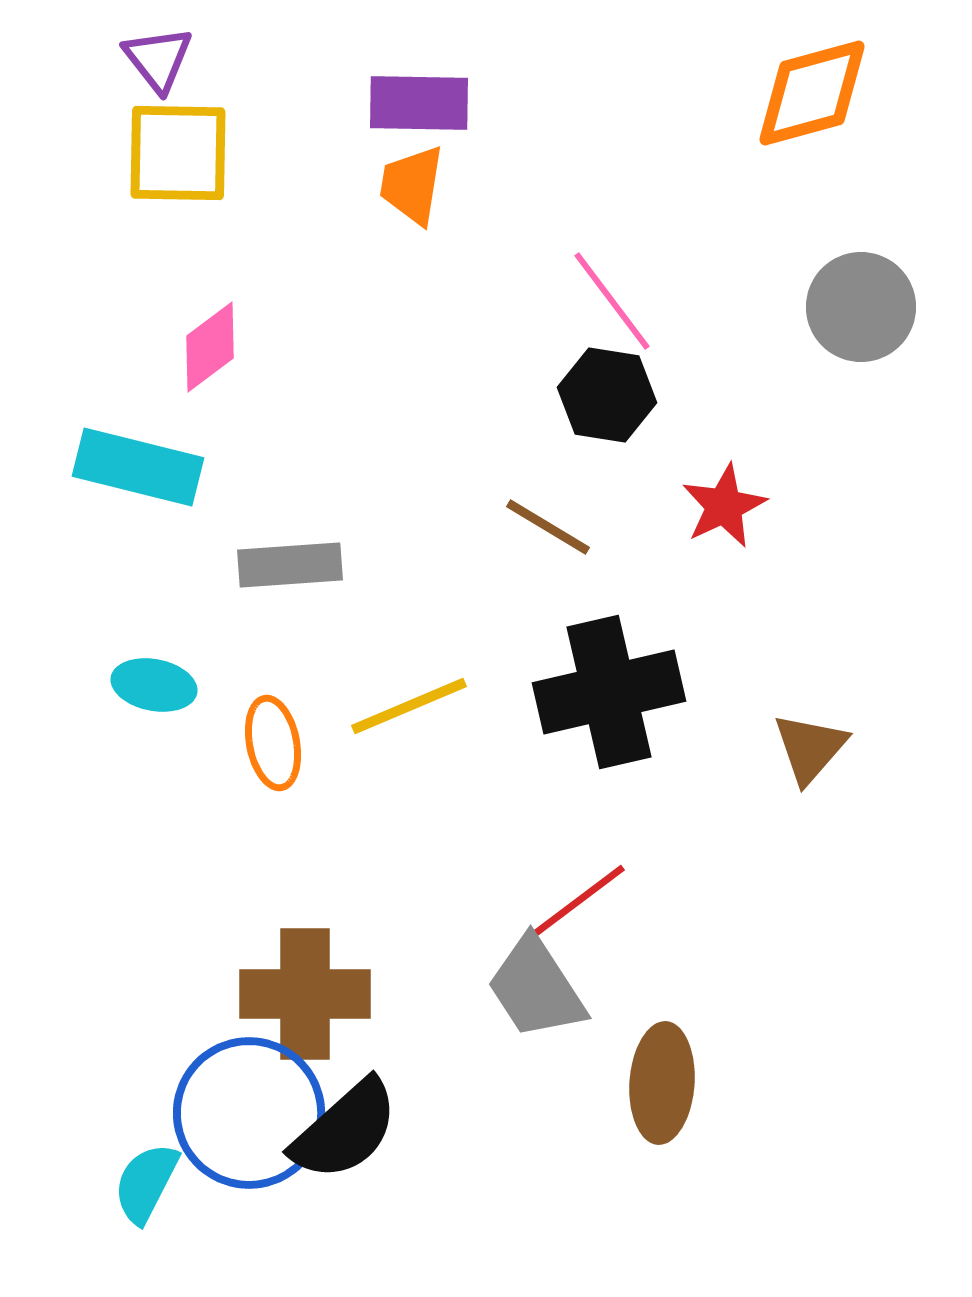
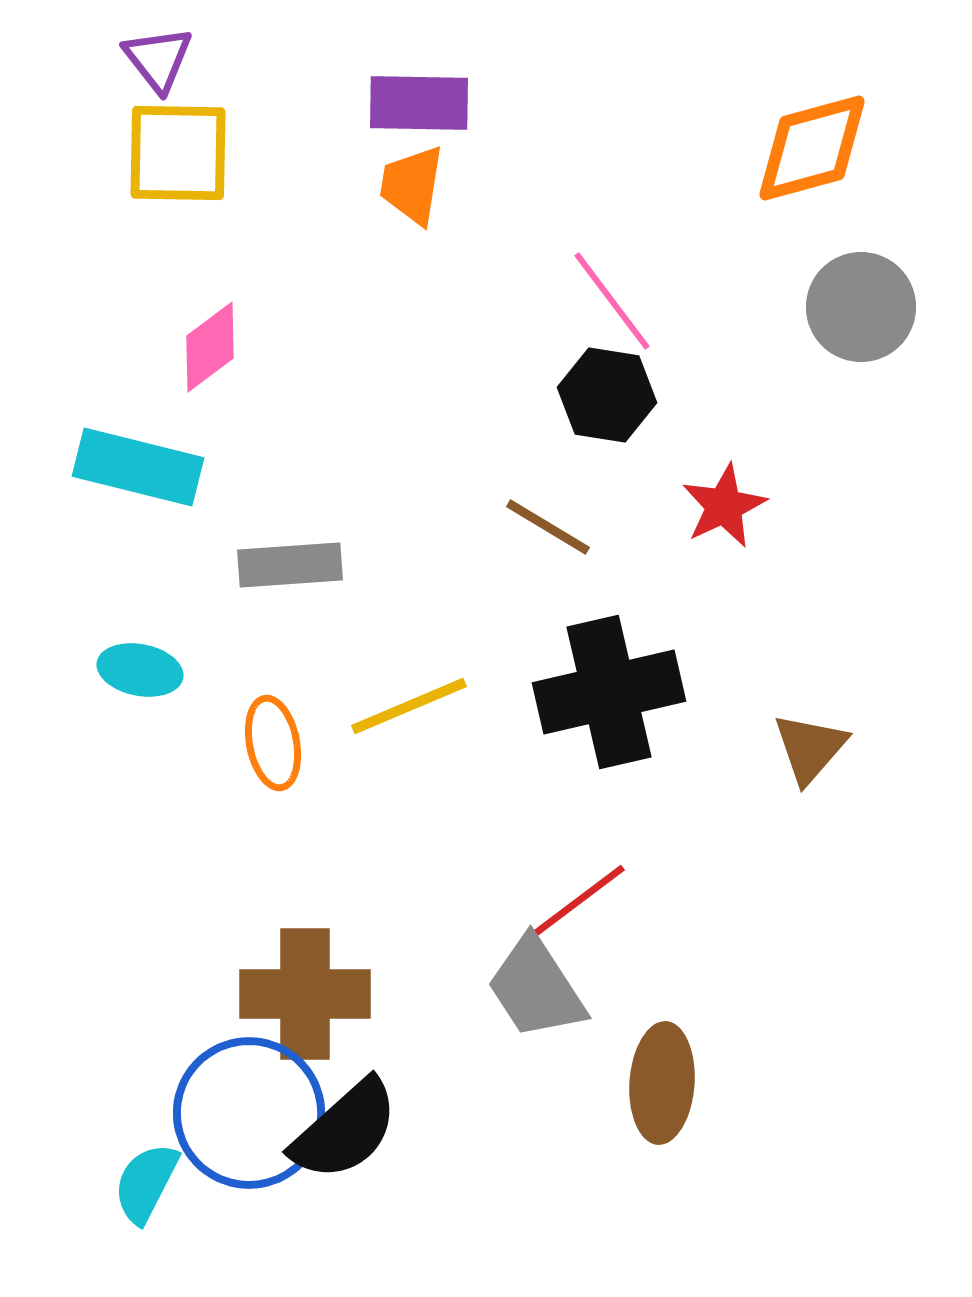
orange diamond: moved 55 px down
cyan ellipse: moved 14 px left, 15 px up
